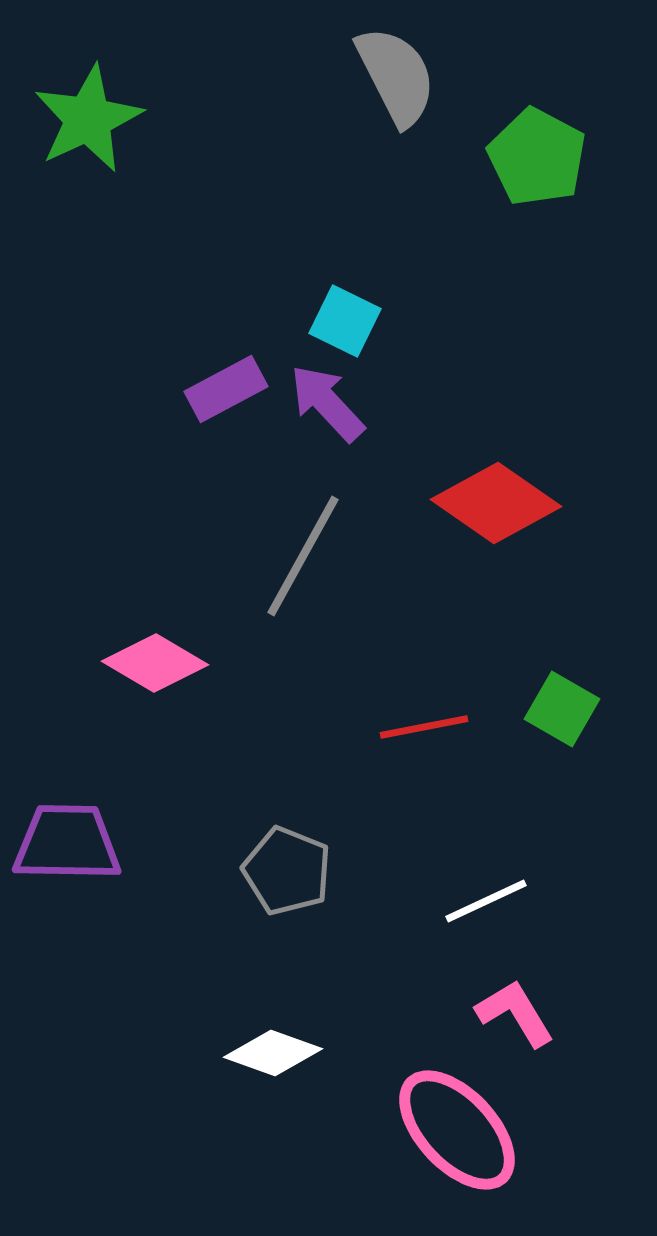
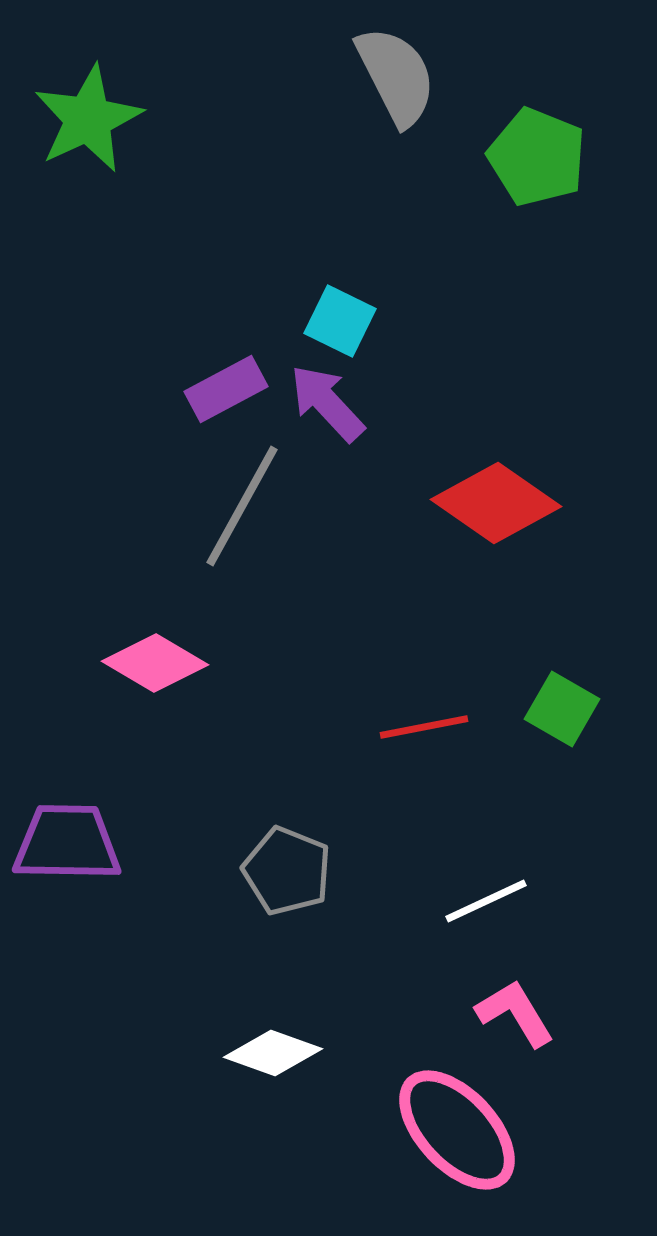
green pentagon: rotated 6 degrees counterclockwise
cyan square: moved 5 px left
gray line: moved 61 px left, 50 px up
